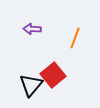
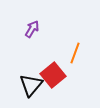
purple arrow: rotated 120 degrees clockwise
orange line: moved 15 px down
